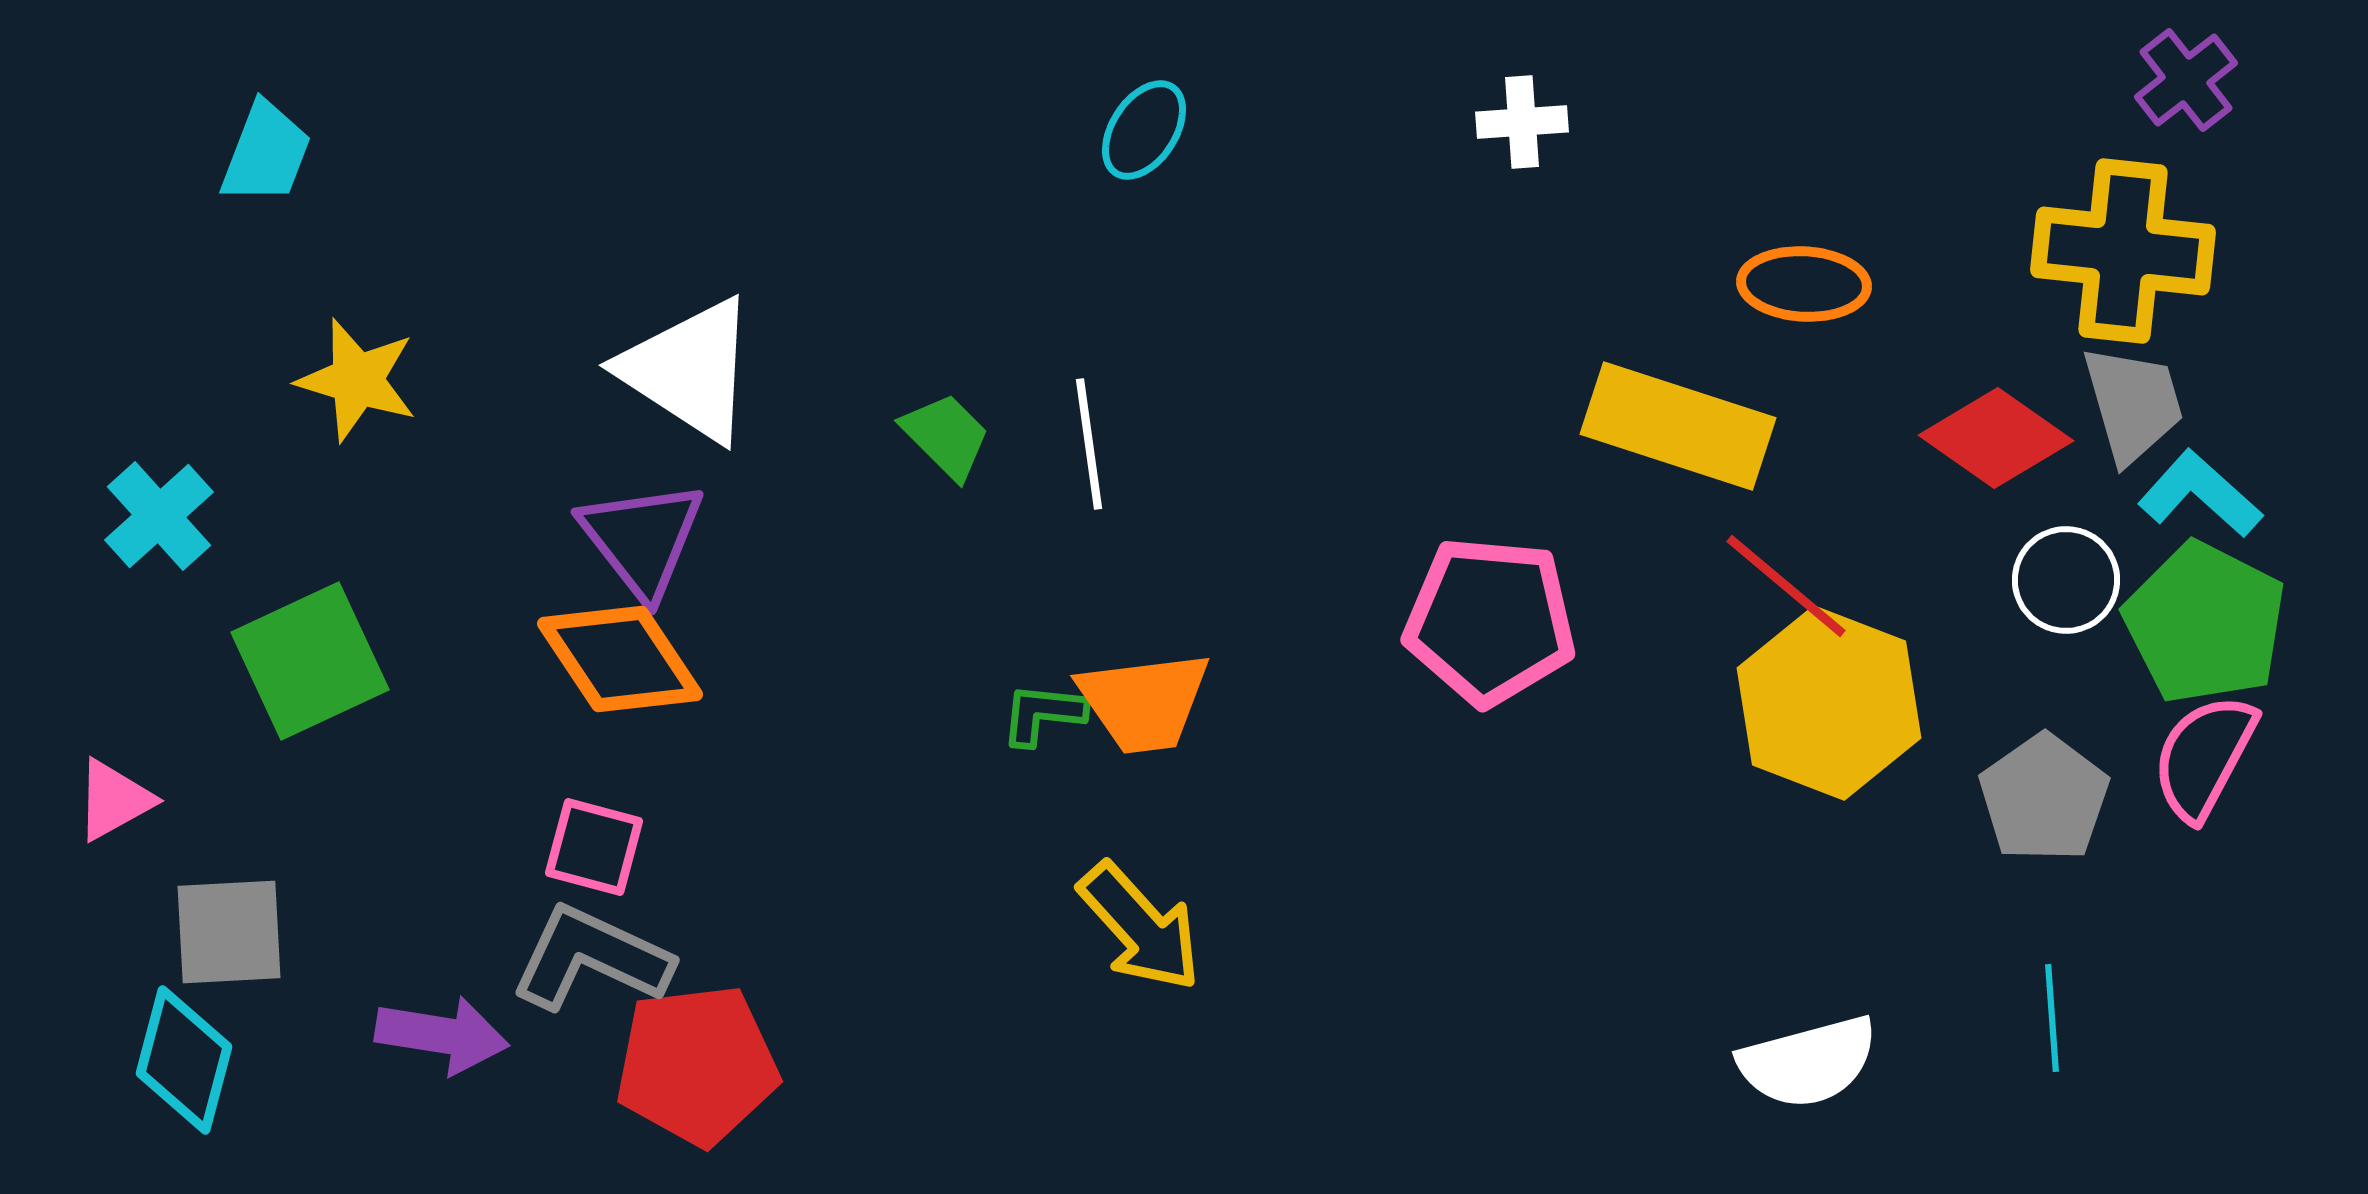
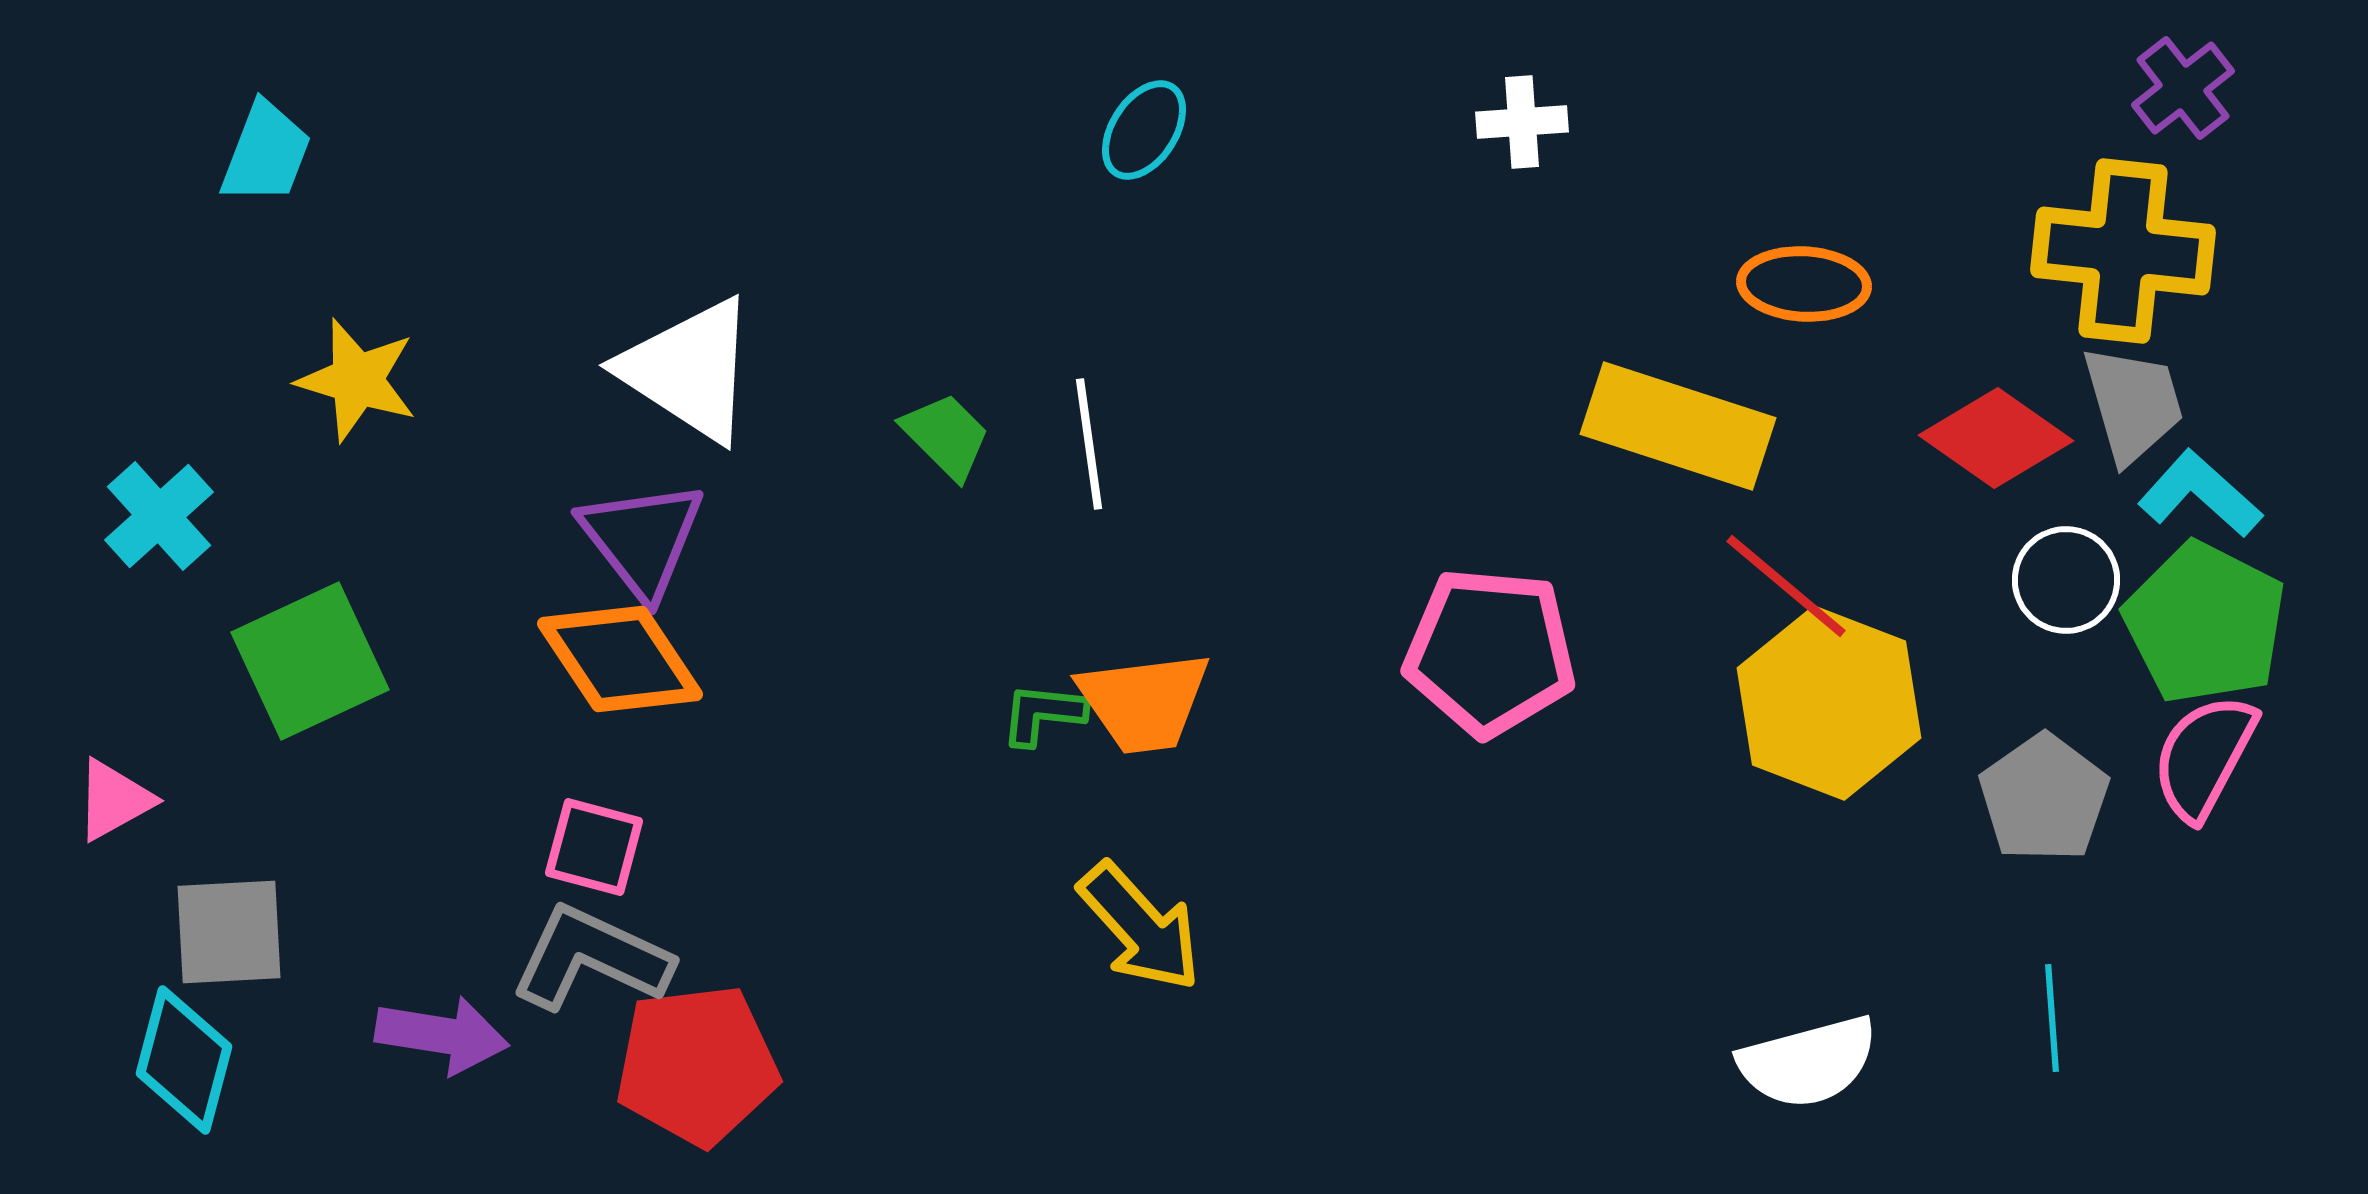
purple cross: moved 3 px left, 8 px down
pink pentagon: moved 31 px down
